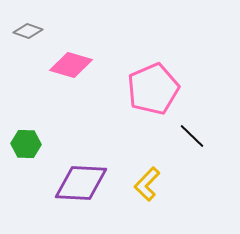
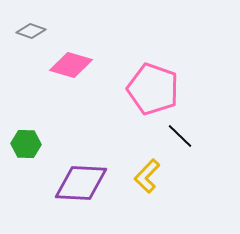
gray diamond: moved 3 px right
pink pentagon: rotated 30 degrees counterclockwise
black line: moved 12 px left
yellow L-shape: moved 8 px up
